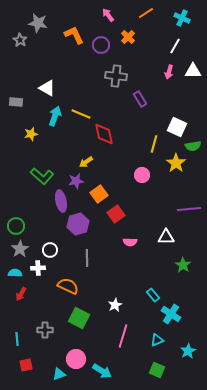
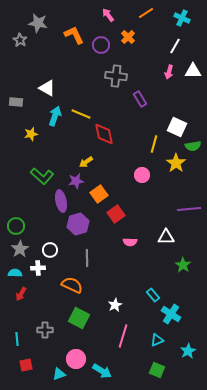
orange semicircle at (68, 286): moved 4 px right, 1 px up
